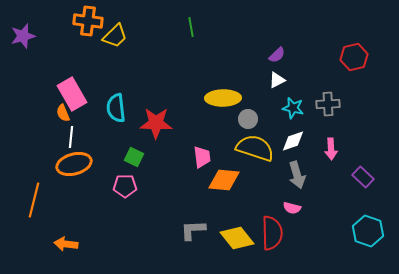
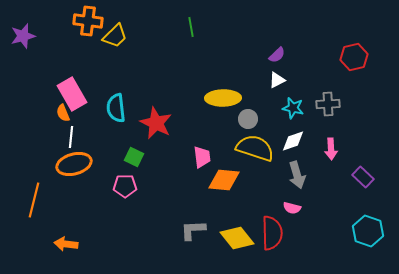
red star: rotated 24 degrees clockwise
